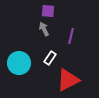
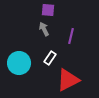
purple square: moved 1 px up
